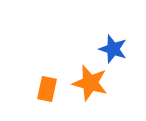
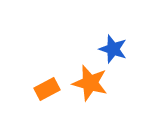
orange rectangle: rotated 50 degrees clockwise
